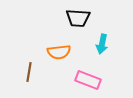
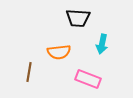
pink rectangle: moved 1 px up
